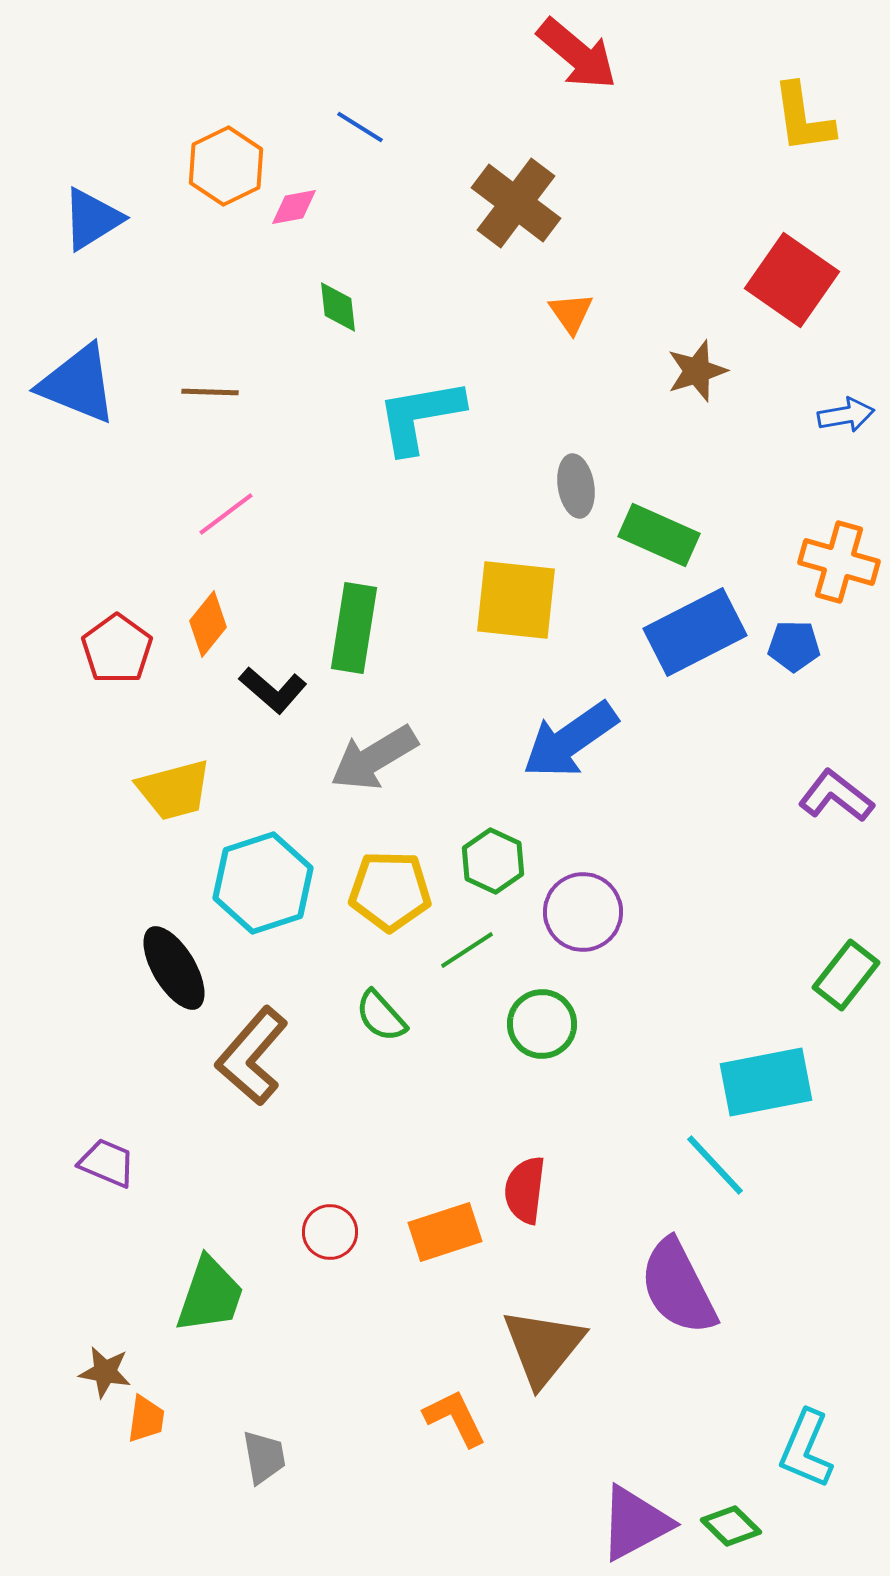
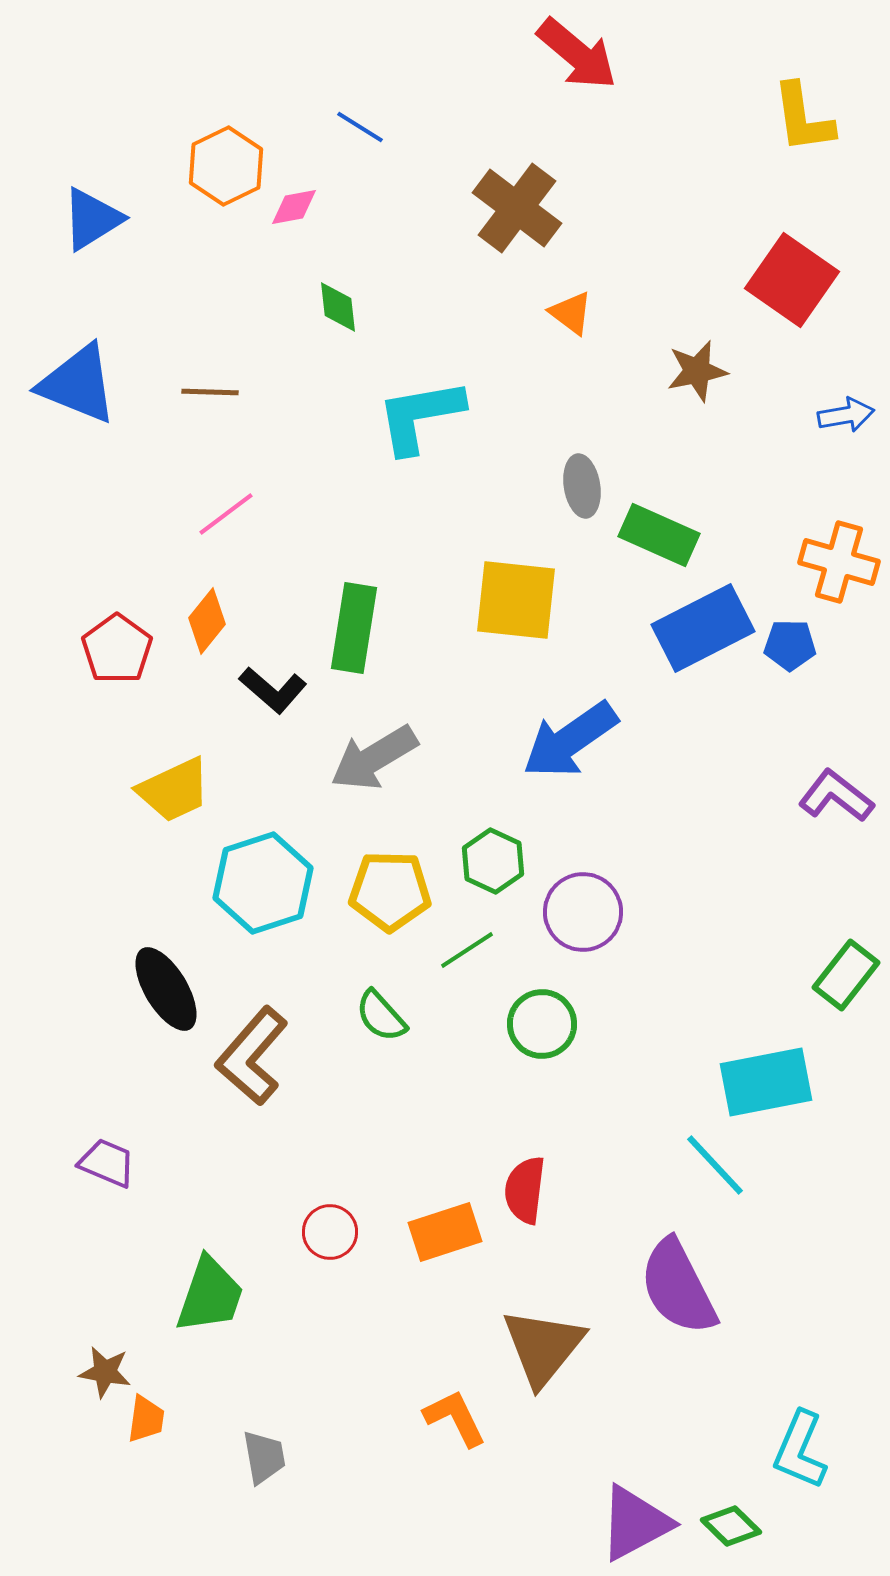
brown cross at (516, 203): moved 1 px right, 5 px down
orange triangle at (571, 313): rotated 18 degrees counterclockwise
brown star at (697, 371): rotated 6 degrees clockwise
gray ellipse at (576, 486): moved 6 px right
orange diamond at (208, 624): moved 1 px left, 3 px up
blue rectangle at (695, 632): moved 8 px right, 4 px up
blue pentagon at (794, 646): moved 4 px left, 1 px up
yellow trapezoid at (174, 790): rotated 10 degrees counterclockwise
black ellipse at (174, 968): moved 8 px left, 21 px down
cyan L-shape at (806, 1449): moved 6 px left, 1 px down
